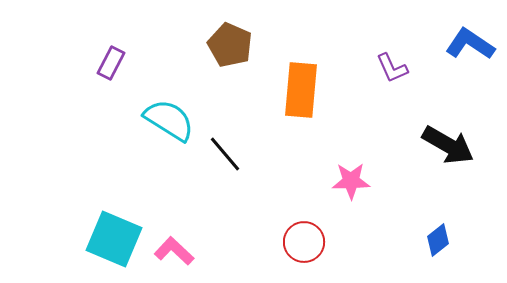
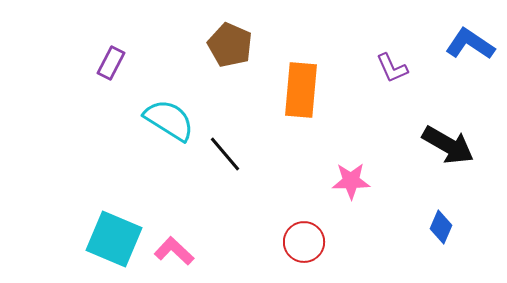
blue diamond: moved 3 px right, 13 px up; rotated 28 degrees counterclockwise
